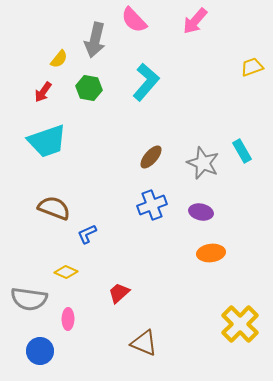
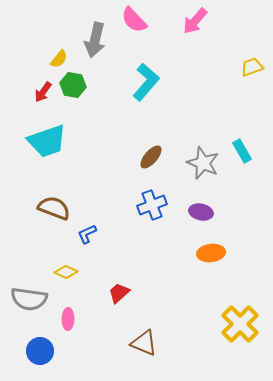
green hexagon: moved 16 px left, 3 px up
